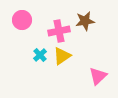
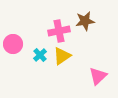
pink circle: moved 9 px left, 24 px down
